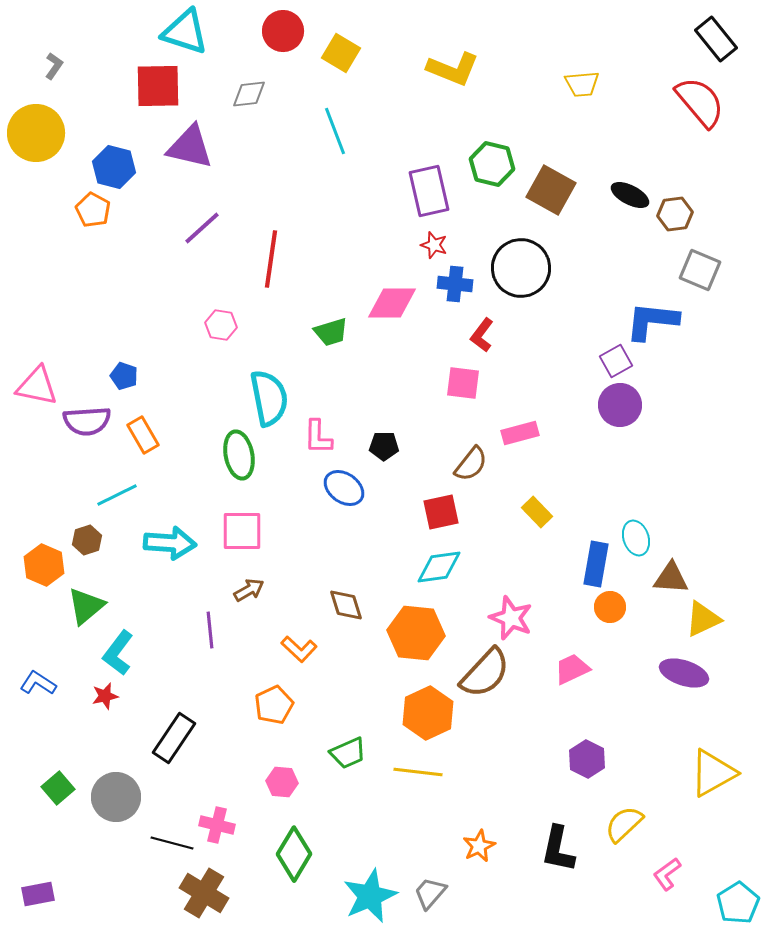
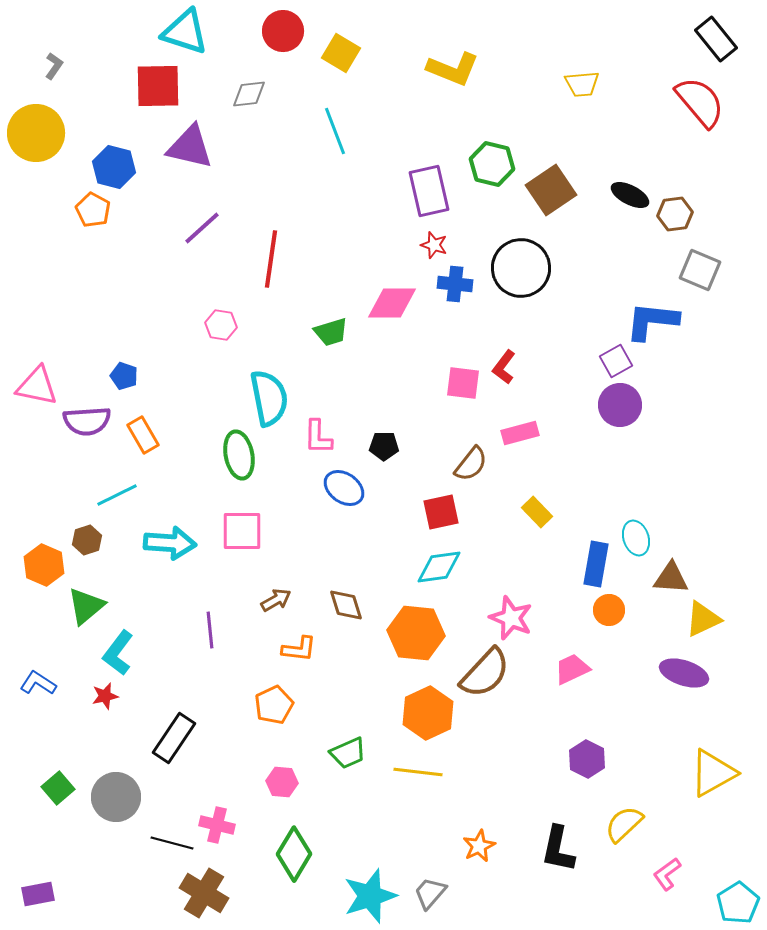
brown square at (551, 190): rotated 27 degrees clockwise
red L-shape at (482, 335): moved 22 px right, 32 px down
brown arrow at (249, 590): moved 27 px right, 10 px down
orange circle at (610, 607): moved 1 px left, 3 px down
orange L-shape at (299, 649): rotated 36 degrees counterclockwise
cyan star at (370, 896): rotated 6 degrees clockwise
